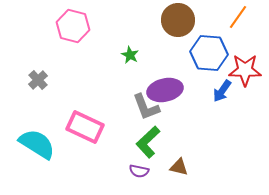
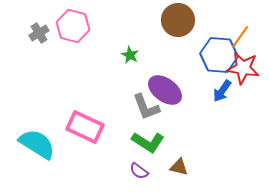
orange line: moved 2 px right, 20 px down
blue hexagon: moved 10 px right, 2 px down
red star: moved 2 px left, 2 px up; rotated 8 degrees clockwise
gray cross: moved 1 px right, 47 px up; rotated 12 degrees clockwise
purple ellipse: rotated 48 degrees clockwise
green L-shape: rotated 104 degrees counterclockwise
purple semicircle: rotated 24 degrees clockwise
